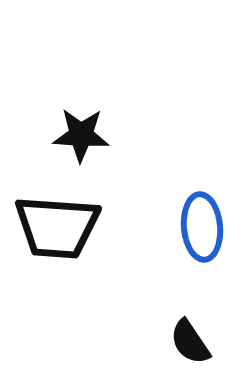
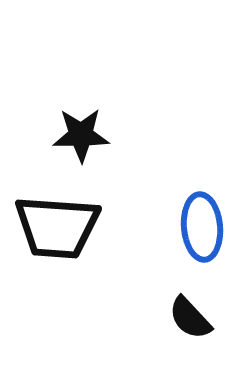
black star: rotated 4 degrees counterclockwise
black semicircle: moved 24 px up; rotated 9 degrees counterclockwise
